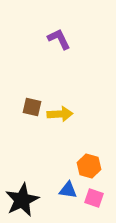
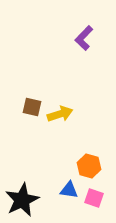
purple L-shape: moved 25 px right, 1 px up; rotated 110 degrees counterclockwise
yellow arrow: rotated 15 degrees counterclockwise
blue triangle: moved 1 px right
